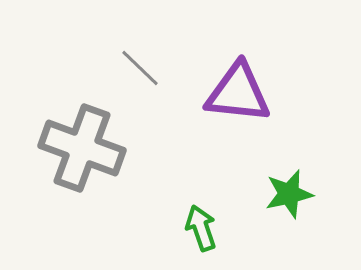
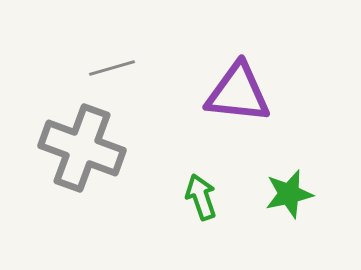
gray line: moved 28 px left; rotated 60 degrees counterclockwise
green arrow: moved 31 px up
